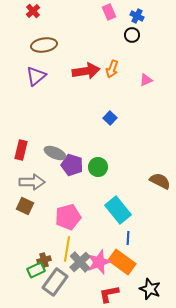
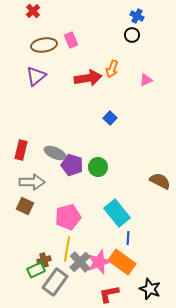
pink rectangle: moved 38 px left, 28 px down
red arrow: moved 2 px right, 7 px down
cyan rectangle: moved 1 px left, 3 px down
